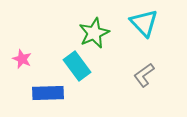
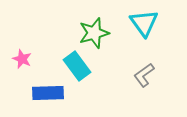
cyan triangle: rotated 8 degrees clockwise
green star: rotated 8 degrees clockwise
